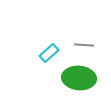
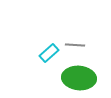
gray line: moved 9 px left
